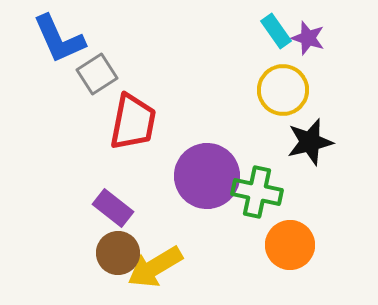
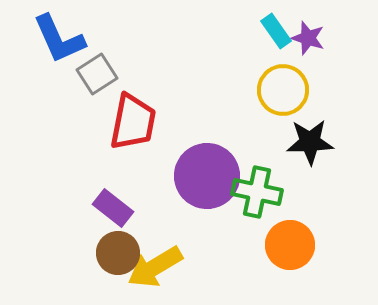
black star: rotated 12 degrees clockwise
